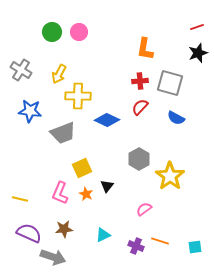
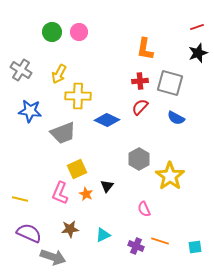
yellow square: moved 5 px left, 1 px down
pink semicircle: rotated 77 degrees counterclockwise
brown star: moved 6 px right
